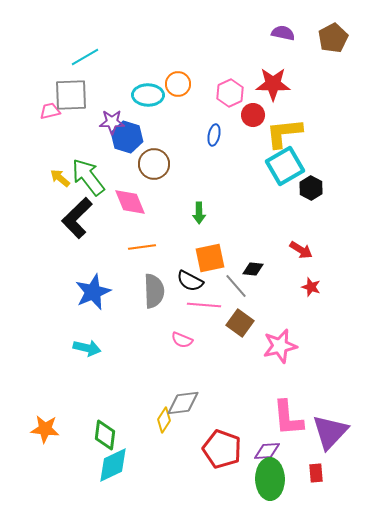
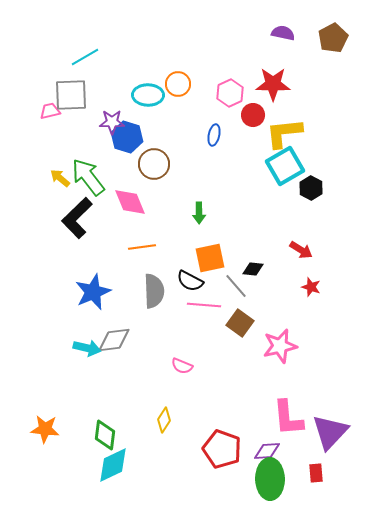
pink semicircle at (182, 340): moved 26 px down
gray diamond at (183, 403): moved 69 px left, 63 px up
